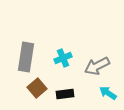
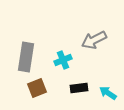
cyan cross: moved 2 px down
gray arrow: moved 3 px left, 26 px up
brown square: rotated 18 degrees clockwise
black rectangle: moved 14 px right, 6 px up
